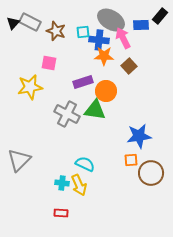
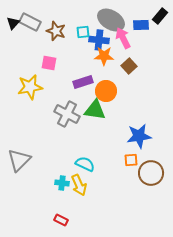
red rectangle: moved 7 px down; rotated 24 degrees clockwise
